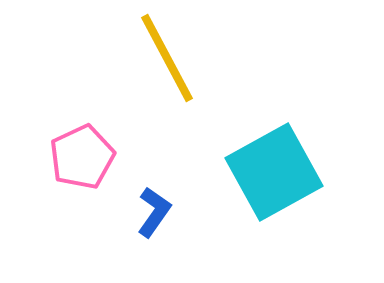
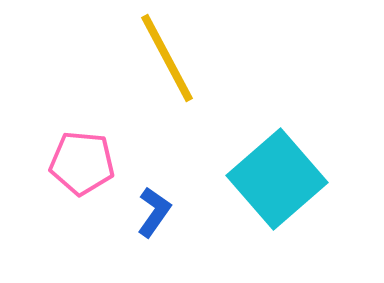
pink pentagon: moved 6 px down; rotated 30 degrees clockwise
cyan square: moved 3 px right, 7 px down; rotated 12 degrees counterclockwise
